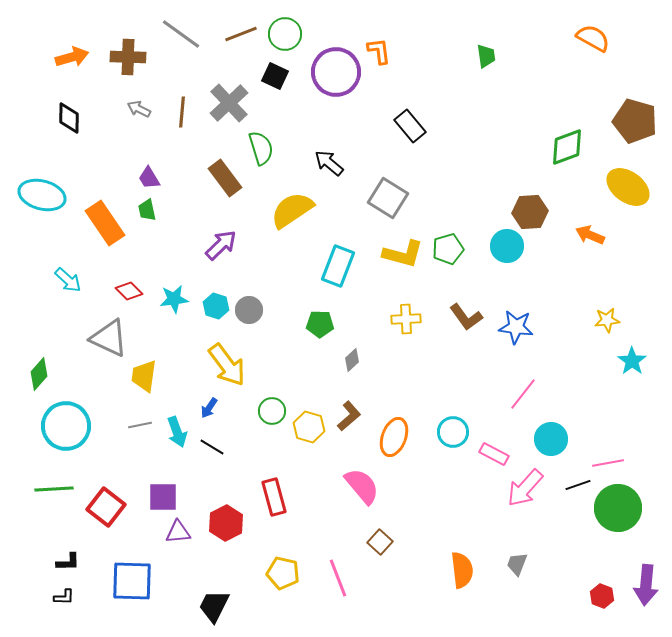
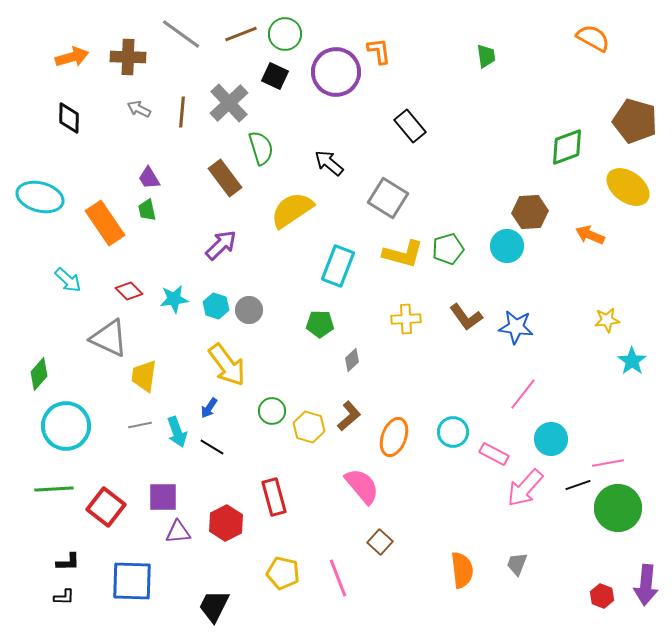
cyan ellipse at (42, 195): moved 2 px left, 2 px down
